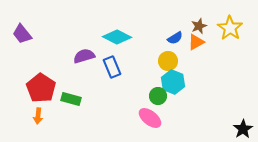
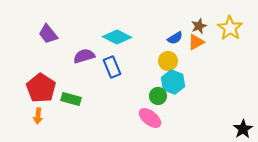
purple trapezoid: moved 26 px right
